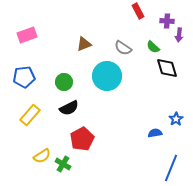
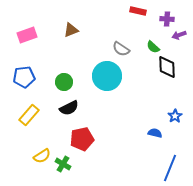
red rectangle: rotated 49 degrees counterclockwise
purple cross: moved 2 px up
purple arrow: rotated 64 degrees clockwise
brown triangle: moved 13 px left, 14 px up
gray semicircle: moved 2 px left, 1 px down
black diamond: moved 1 px up; rotated 15 degrees clockwise
yellow rectangle: moved 1 px left
blue star: moved 1 px left, 3 px up
blue semicircle: rotated 24 degrees clockwise
red pentagon: rotated 15 degrees clockwise
blue line: moved 1 px left
